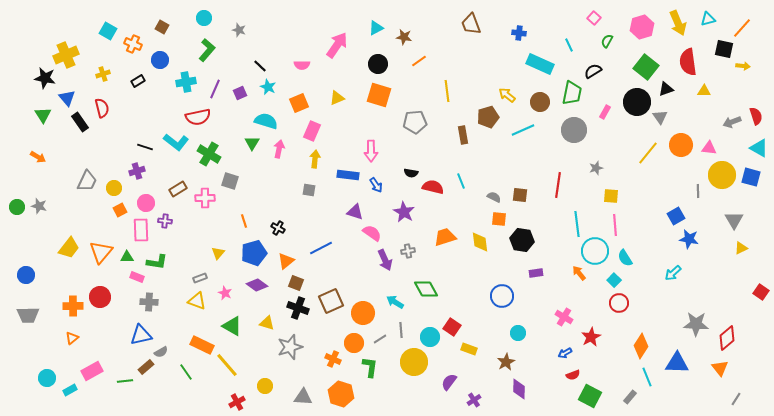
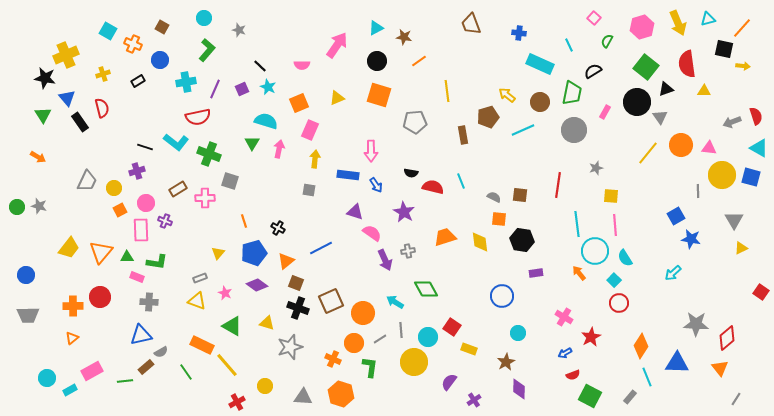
red semicircle at (688, 62): moved 1 px left, 2 px down
black circle at (378, 64): moved 1 px left, 3 px up
purple square at (240, 93): moved 2 px right, 4 px up
pink rectangle at (312, 131): moved 2 px left, 1 px up
green cross at (209, 154): rotated 10 degrees counterclockwise
purple cross at (165, 221): rotated 16 degrees clockwise
blue star at (689, 239): moved 2 px right
cyan circle at (430, 337): moved 2 px left
